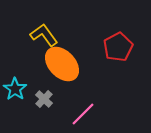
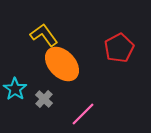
red pentagon: moved 1 px right, 1 px down
